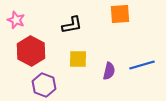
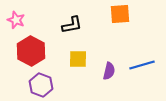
purple hexagon: moved 3 px left
